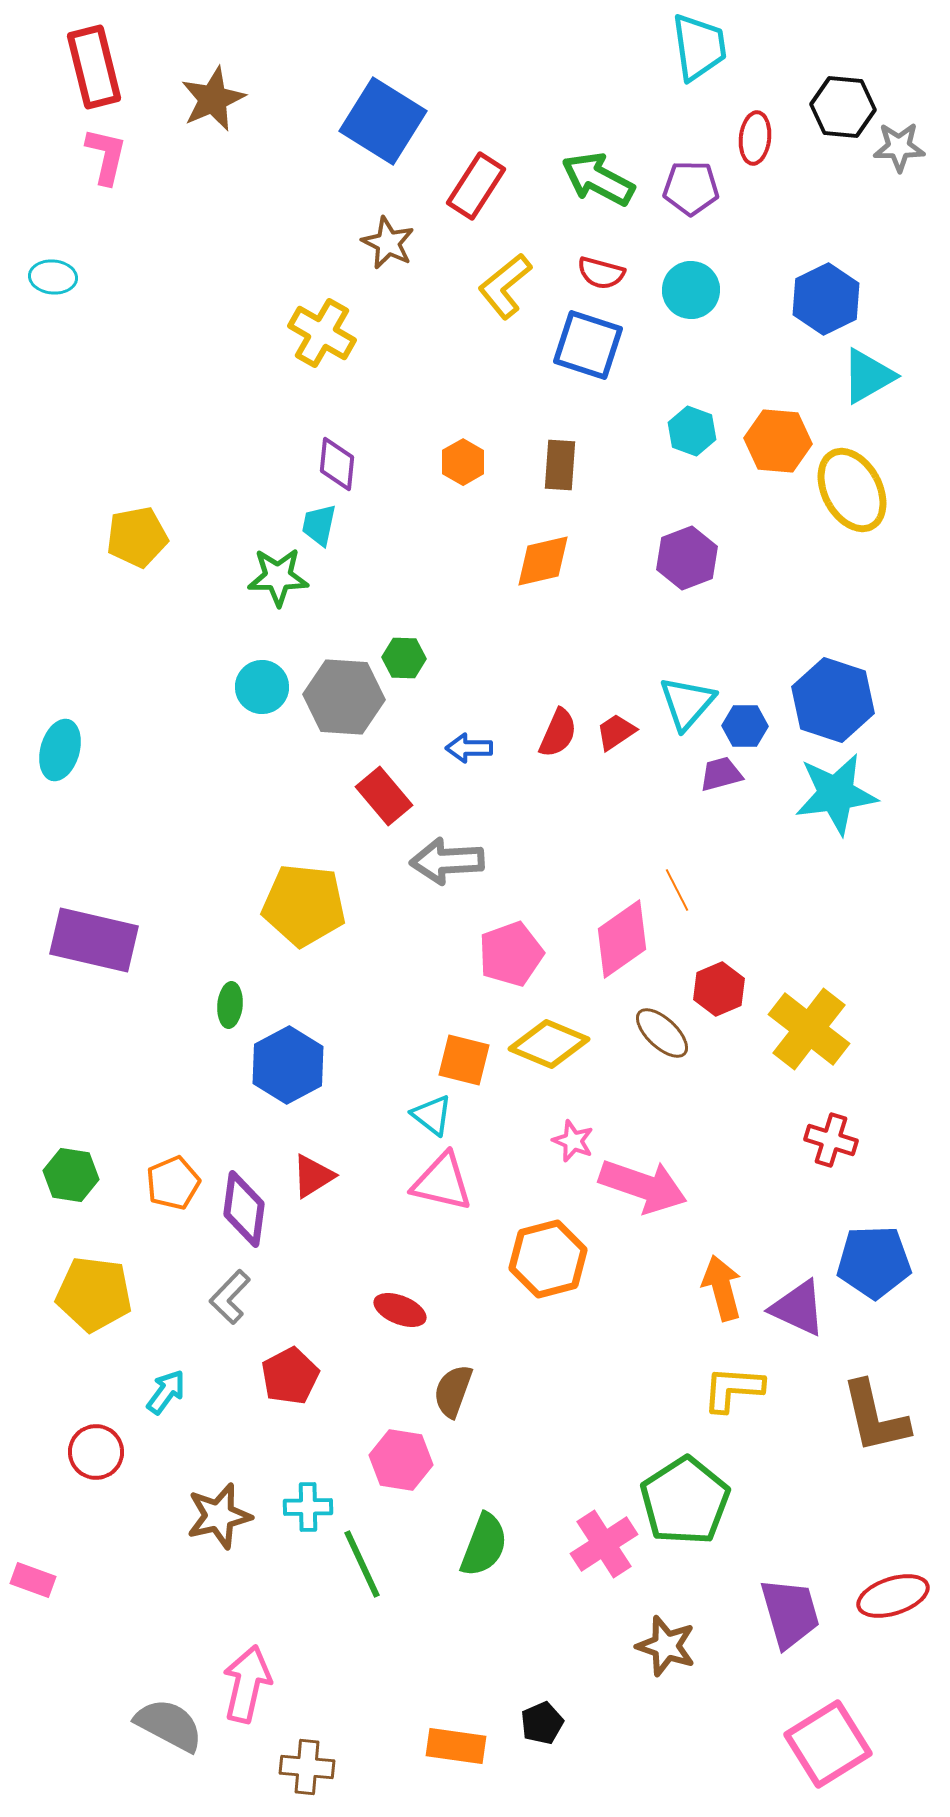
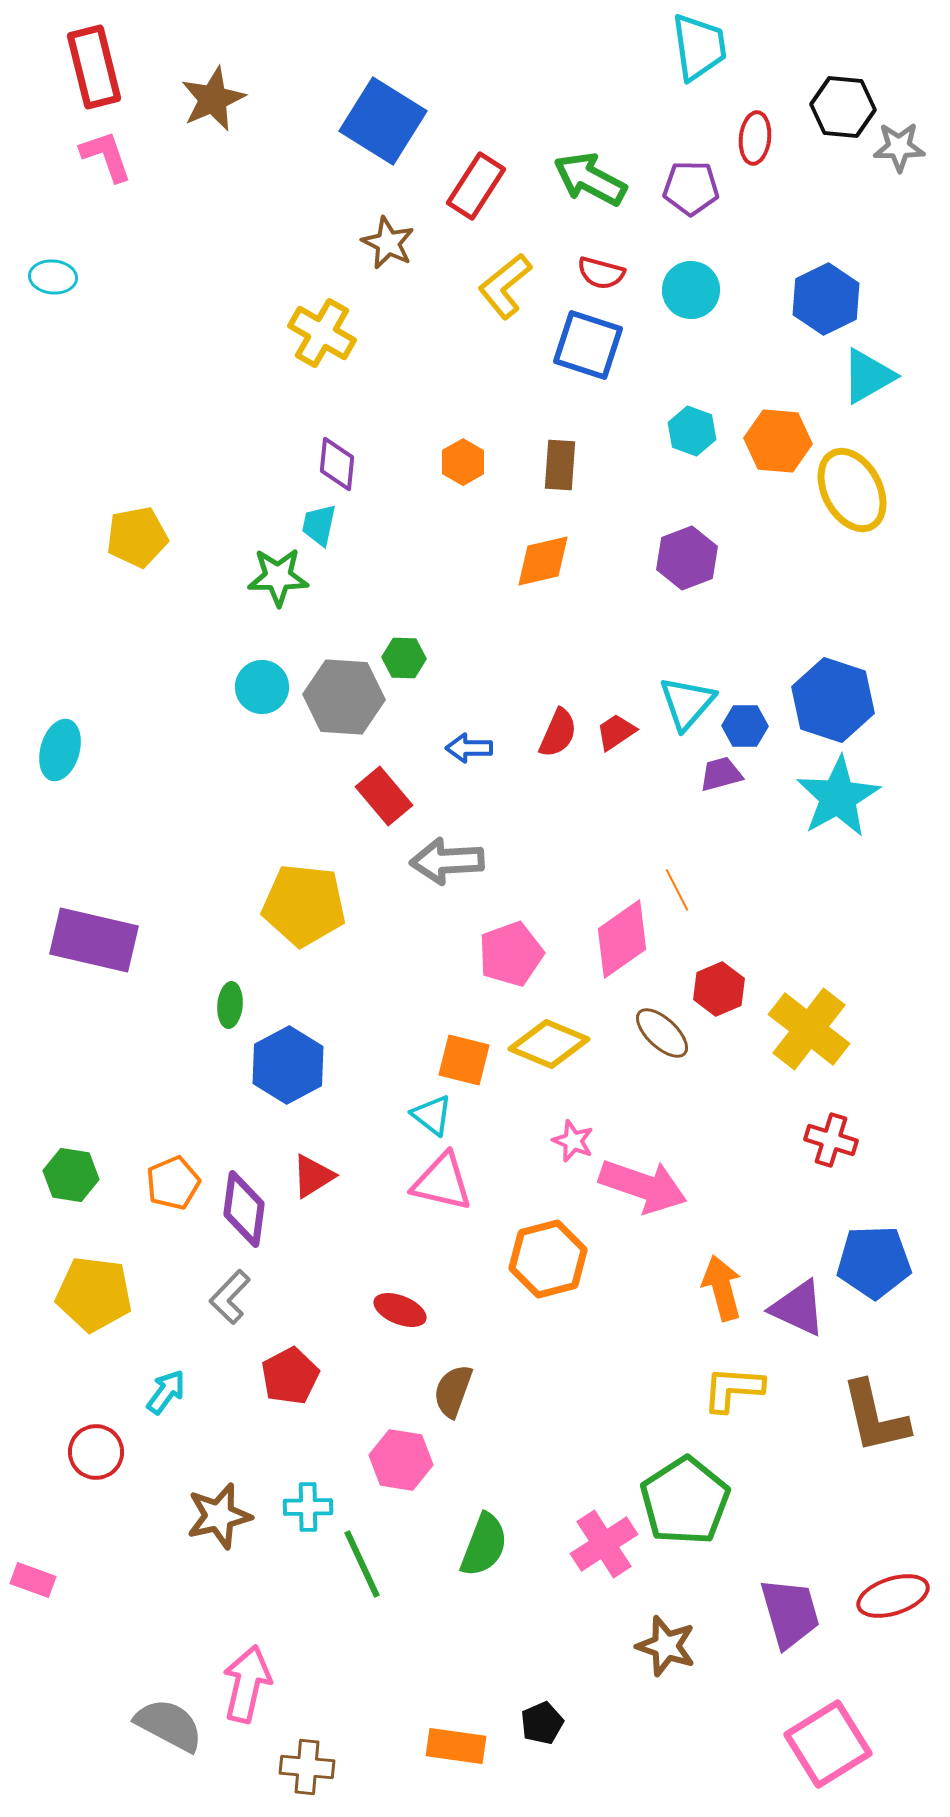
pink L-shape at (106, 156): rotated 32 degrees counterclockwise
green arrow at (598, 179): moved 8 px left
cyan star at (836, 794): moved 2 px right, 3 px down; rotated 22 degrees counterclockwise
